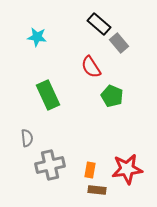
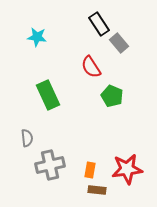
black rectangle: rotated 15 degrees clockwise
